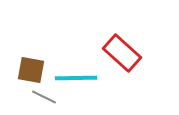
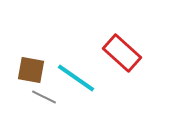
cyan line: rotated 36 degrees clockwise
